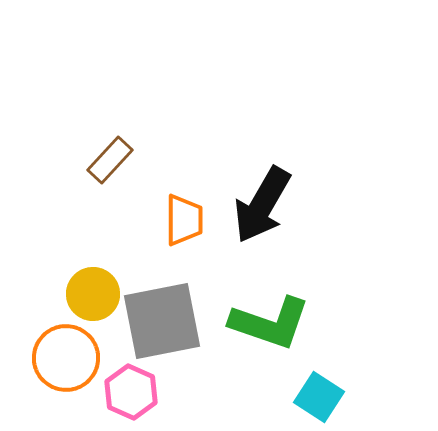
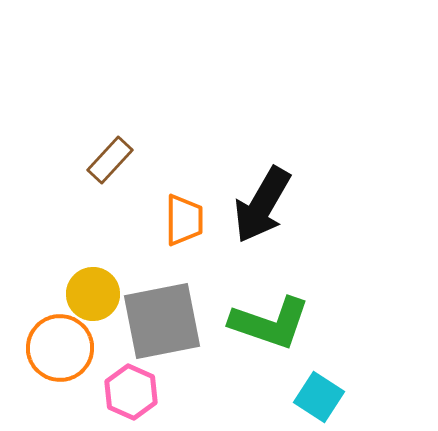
orange circle: moved 6 px left, 10 px up
